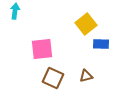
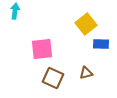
brown triangle: moved 3 px up
